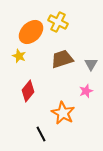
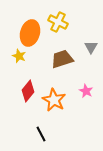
orange ellipse: moved 1 px left, 1 px down; rotated 30 degrees counterclockwise
gray triangle: moved 17 px up
pink star: rotated 24 degrees counterclockwise
orange star: moved 9 px left, 13 px up
